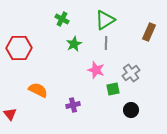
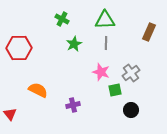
green triangle: rotated 30 degrees clockwise
pink star: moved 5 px right, 2 px down
green square: moved 2 px right, 1 px down
